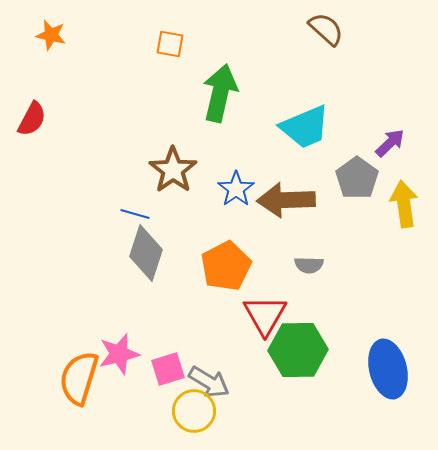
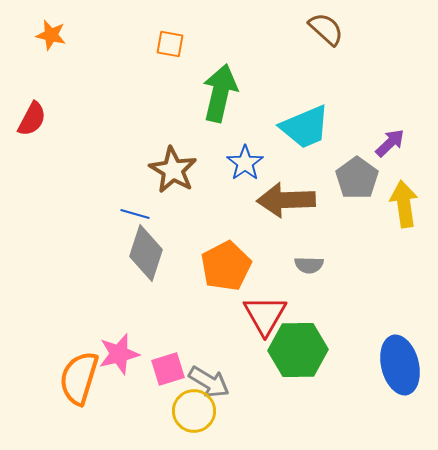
brown star: rotated 6 degrees counterclockwise
blue star: moved 9 px right, 26 px up
blue ellipse: moved 12 px right, 4 px up
